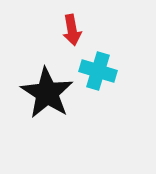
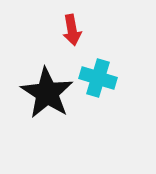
cyan cross: moved 7 px down
